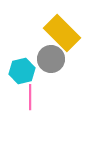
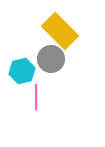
yellow rectangle: moved 2 px left, 2 px up
pink line: moved 6 px right
